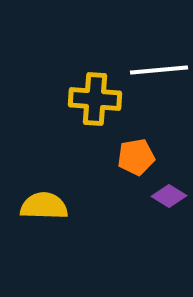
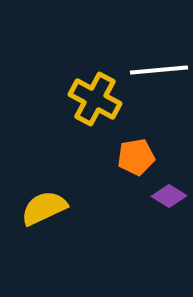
yellow cross: rotated 24 degrees clockwise
yellow semicircle: moved 2 px down; rotated 27 degrees counterclockwise
